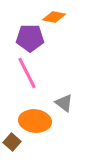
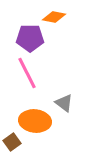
brown square: rotated 12 degrees clockwise
